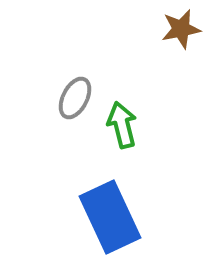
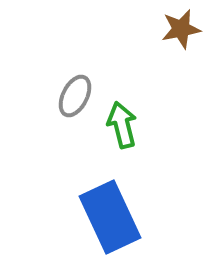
gray ellipse: moved 2 px up
